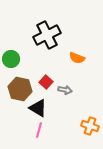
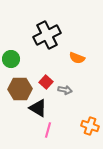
brown hexagon: rotated 15 degrees counterclockwise
pink line: moved 9 px right
